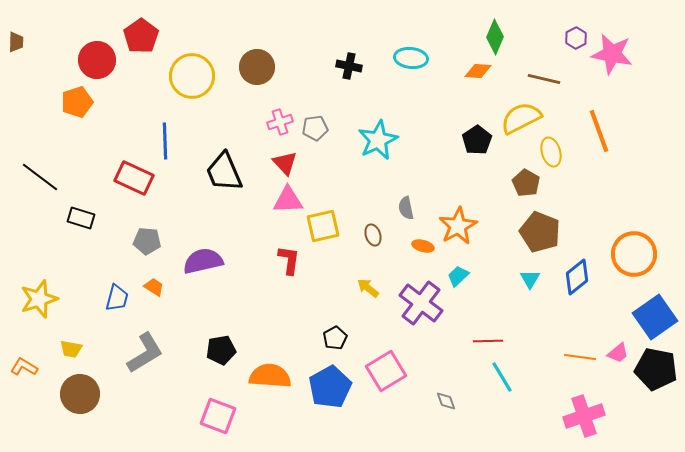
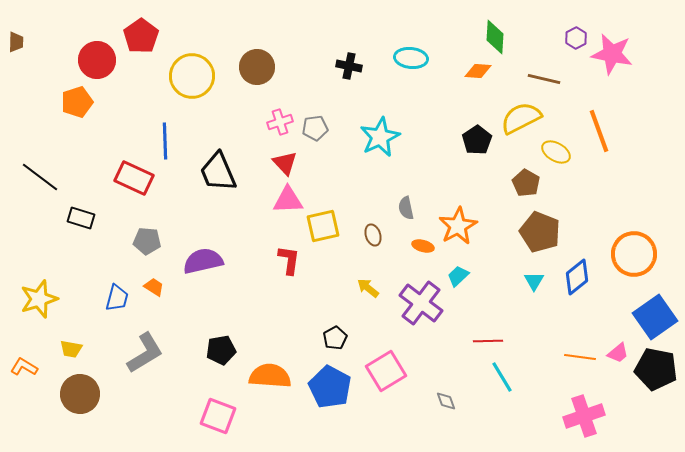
green diamond at (495, 37): rotated 20 degrees counterclockwise
cyan star at (378, 140): moved 2 px right, 3 px up
yellow ellipse at (551, 152): moved 5 px right; rotated 44 degrees counterclockwise
black trapezoid at (224, 172): moved 6 px left
cyan triangle at (530, 279): moved 4 px right, 2 px down
blue pentagon at (330, 387): rotated 15 degrees counterclockwise
